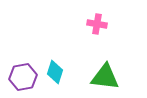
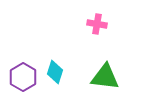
purple hexagon: rotated 20 degrees counterclockwise
